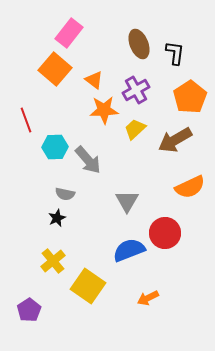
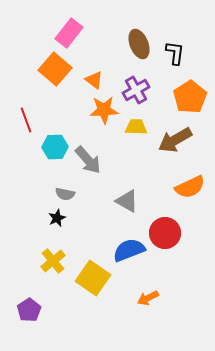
yellow trapezoid: moved 1 px right, 2 px up; rotated 45 degrees clockwise
gray triangle: rotated 30 degrees counterclockwise
yellow square: moved 5 px right, 8 px up
